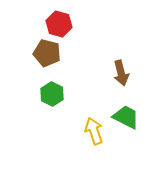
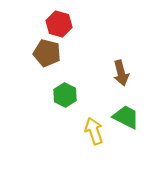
green hexagon: moved 13 px right, 1 px down
